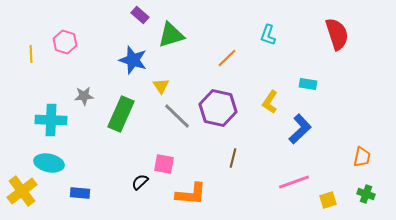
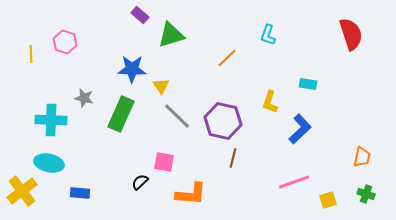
red semicircle: moved 14 px right
blue star: moved 1 px left, 9 px down; rotated 16 degrees counterclockwise
gray star: moved 2 px down; rotated 18 degrees clockwise
yellow L-shape: rotated 15 degrees counterclockwise
purple hexagon: moved 5 px right, 13 px down
pink square: moved 2 px up
